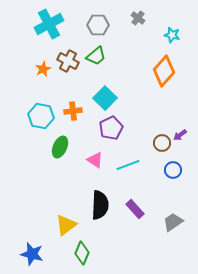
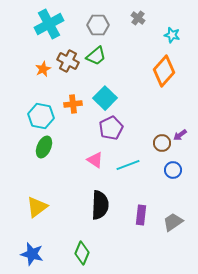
orange cross: moved 7 px up
green ellipse: moved 16 px left
purple rectangle: moved 6 px right, 6 px down; rotated 48 degrees clockwise
yellow triangle: moved 29 px left, 18 px up
